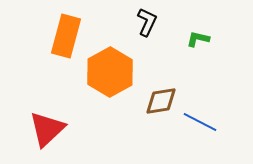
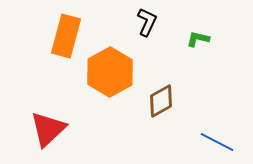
brown diamond: rotated 20 degrees counterclockwise
blue line: moved 17 px right, 20 px down
red triangle: moved 1 px right
